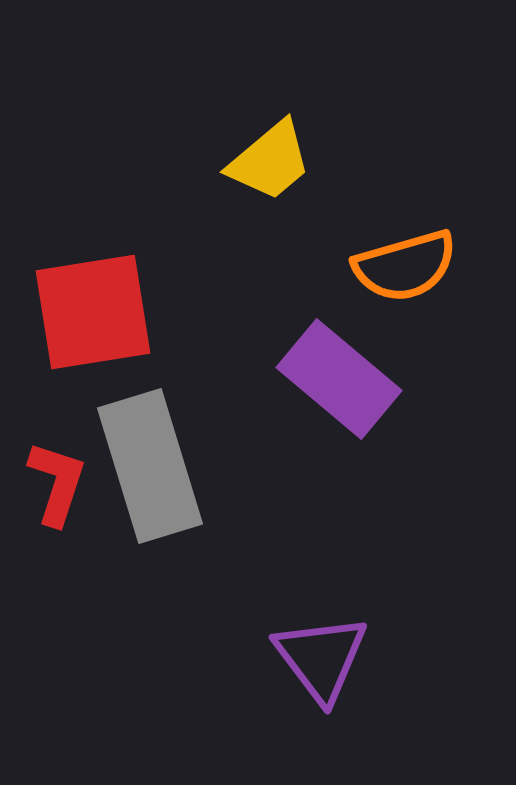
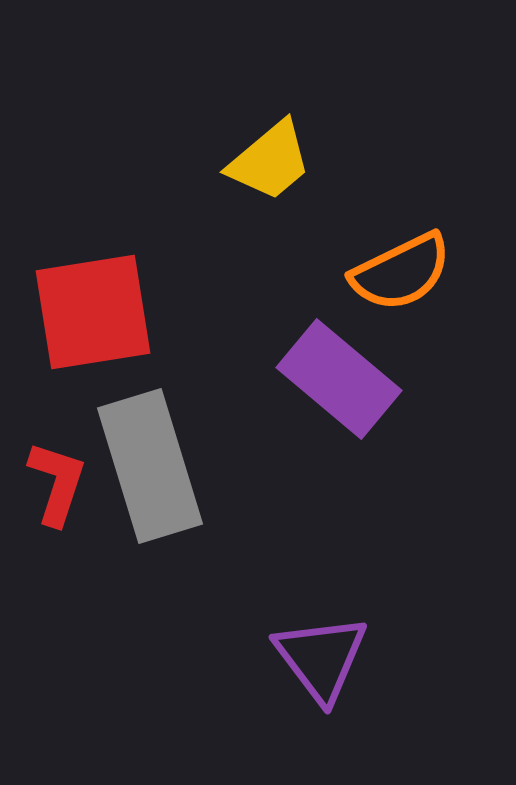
orange semicircle: moved 4 px left, 6 px down; rotated 10 degrees counterclockwise
